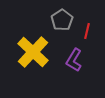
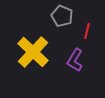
gray pentagon: moved 4 px up; rotated 15 degrees counterclockwise
purple L-shape: moved 1 px right
